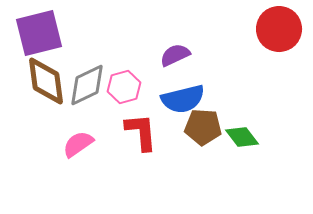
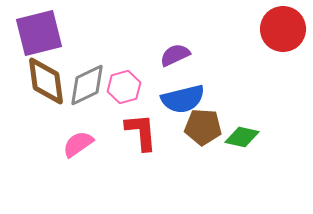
red circle: moved 4 px right
green diamond: rotated 40 degrees counterclockwise
